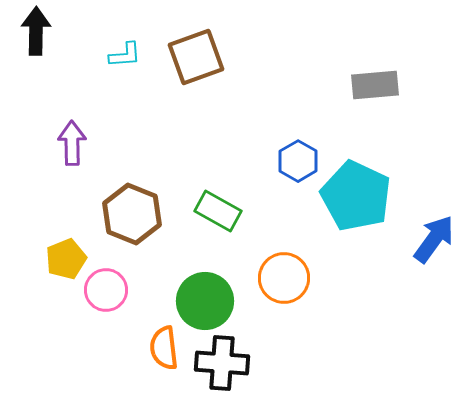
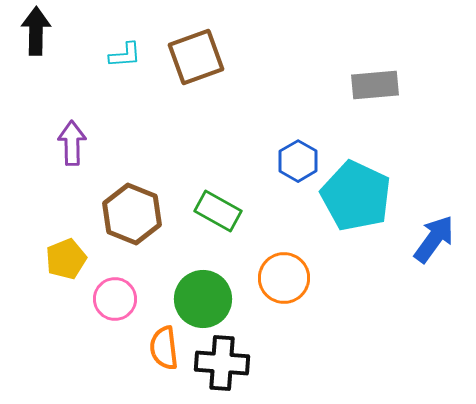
pink circle: moved 9 px right, 9 px down
green circle: moved 2 px left, 2 px up
